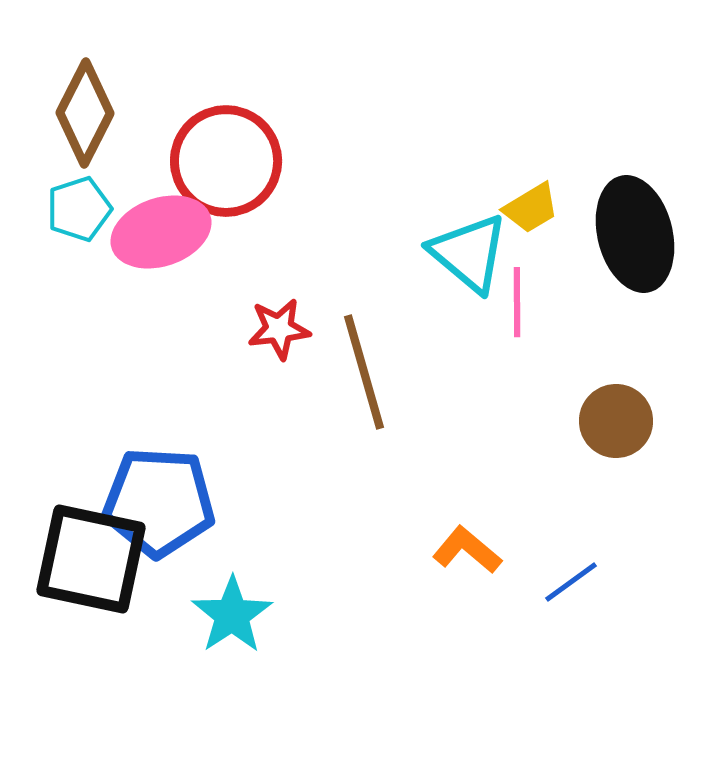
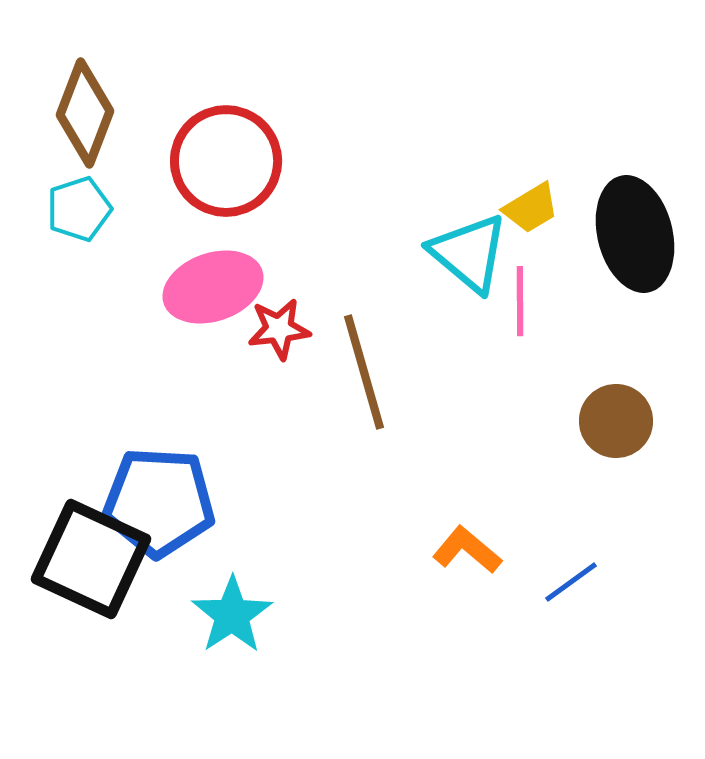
brown diamond: rotated 6 degrees counterclockwise
pink ellipse: moved 52 px right, 55 px down
pink line: moved 3 px right, 1 px up
black square: rotated 13 degrees clockwise
